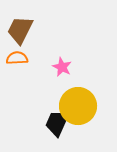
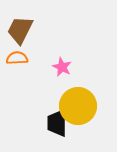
black trapezoid: rotated 24 degrees counterclockwise
